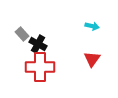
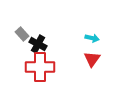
cyan arrow: moved 12 px down
